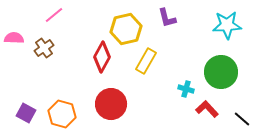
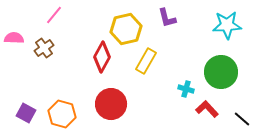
pink line: rotated 12 degrees counterclockwise
